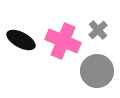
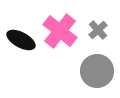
pink cross: moved 3 px left, 10 px up; rotated 16 degrees clockwise
